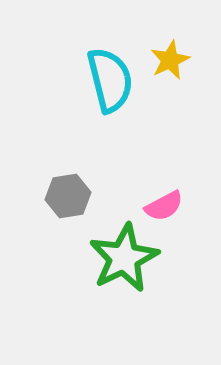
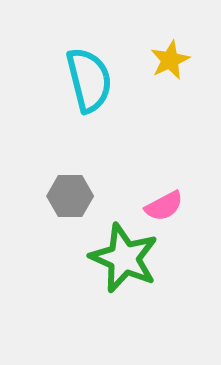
cyan semicircle: moved 21 px left
gray hexagon: moved 2 px right; rotated 9 degrees clockwise
green star: rotated 22 degrees counterclockwise
